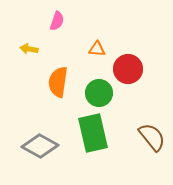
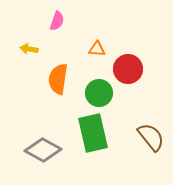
orange semicircle: moved 3 px up
brown semicircle: moved 1 px left
gray diamond: moved 3 px right, 4 px down
